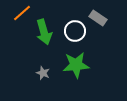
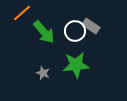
gray rectangle: moved 7 px left, 8 px down
green arrow: rotated 25 degrees counterclockwise
